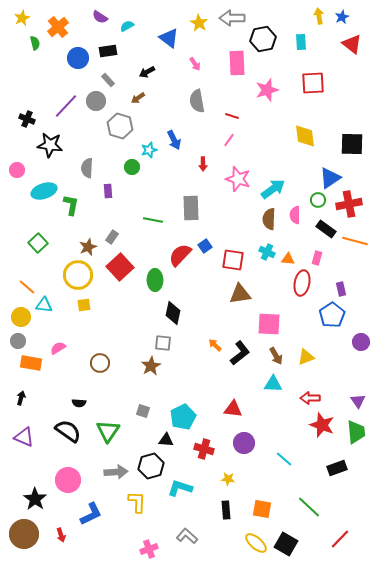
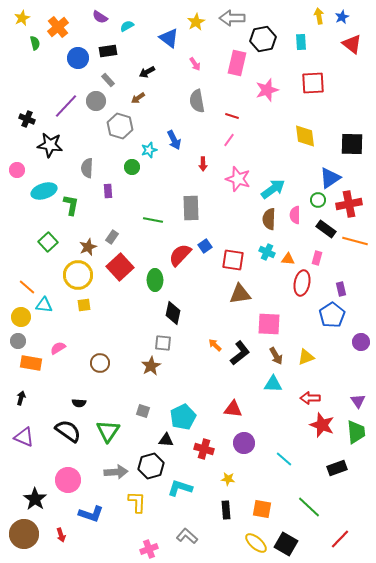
yellow star at (199, 23): moved 3 px left, 1 px up; rotated 12 degrees clockwise
pink rectangle at (237, 63): rotated 15 degrees clockwise
green square at (38, 243): moved 10 px right, 1 px up
blue L-shape at (91, 514): rotated 45 degrees clockwise
